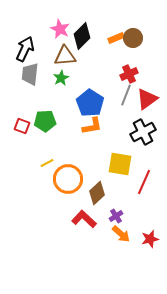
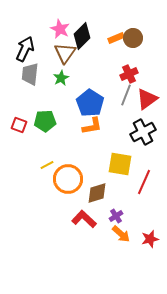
brown triangle: moved 3 px up; rotated 50 degrees counterclockwise
red square: moved 3 px left, 1 px up
yellow line: moved 2 px down
brown diamond: rotated 25 degrees clockwise
